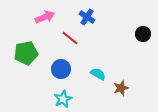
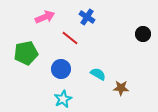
brown star: rotated 21 degrees clockwise
